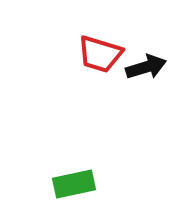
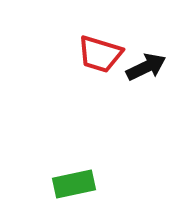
black arrow: rotated 9 degrees counterclockwise
